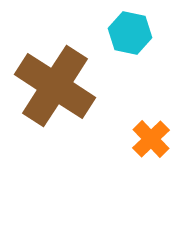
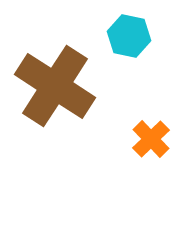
cyan hexagon: moved 1 px left, 3 px down
